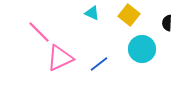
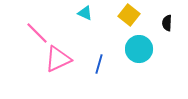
cyan triangle: moved 7 px left
pink line: moved 2 px left, 1 px down
cyan circle: moved 3 px left
pink triangle: moved 2 px left, 1 px down
blue line: rotated 36 degrees counterclockwise
